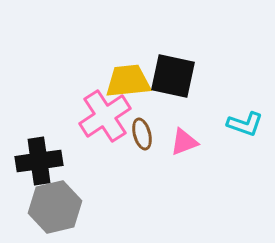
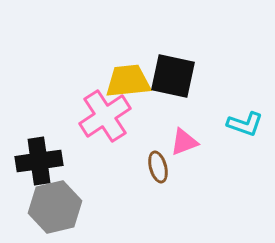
brown ellipse: moved 16 px right, 33 px down
